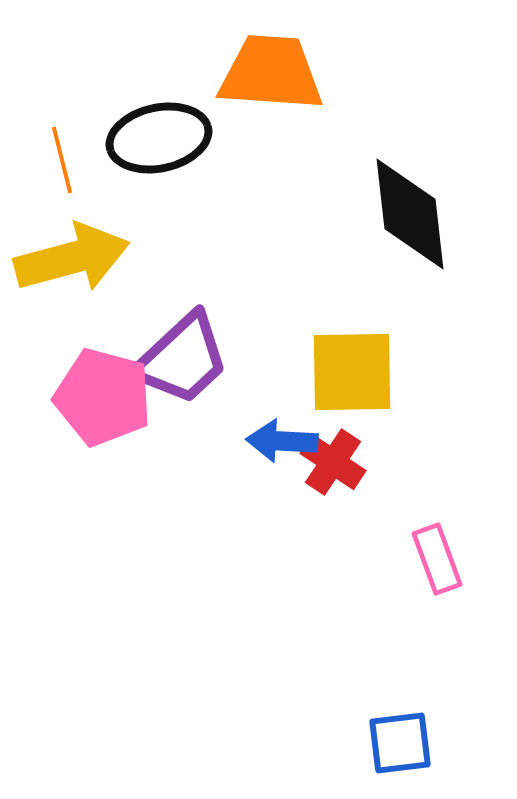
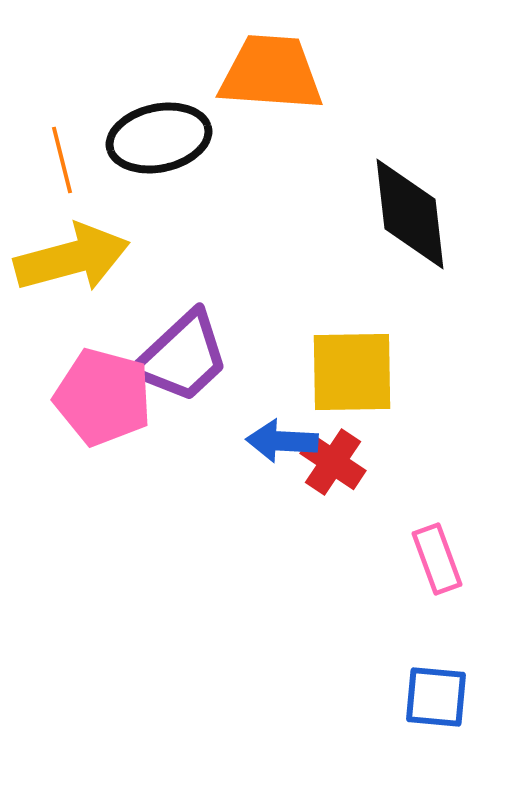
purple trapezoid: moved 2 px up
blue square: moved 36 px right, 46 px up; rotated 12 degrees clockwise
